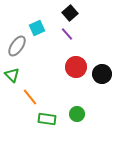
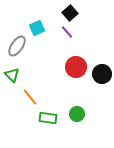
purple line: moved 2 px up
green rectangle: moved 1 px right, 1 px up
